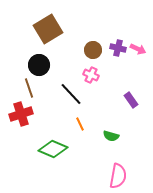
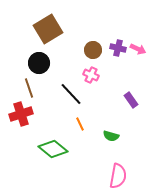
black circle: moved 2 px up
green diamond: rotated 16 degrees clockwise
